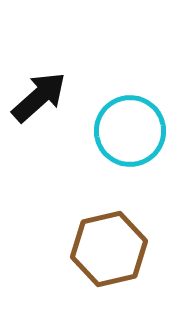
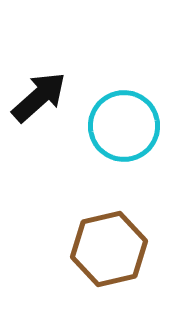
cyan circle: moved 6 px left, 5 px up
